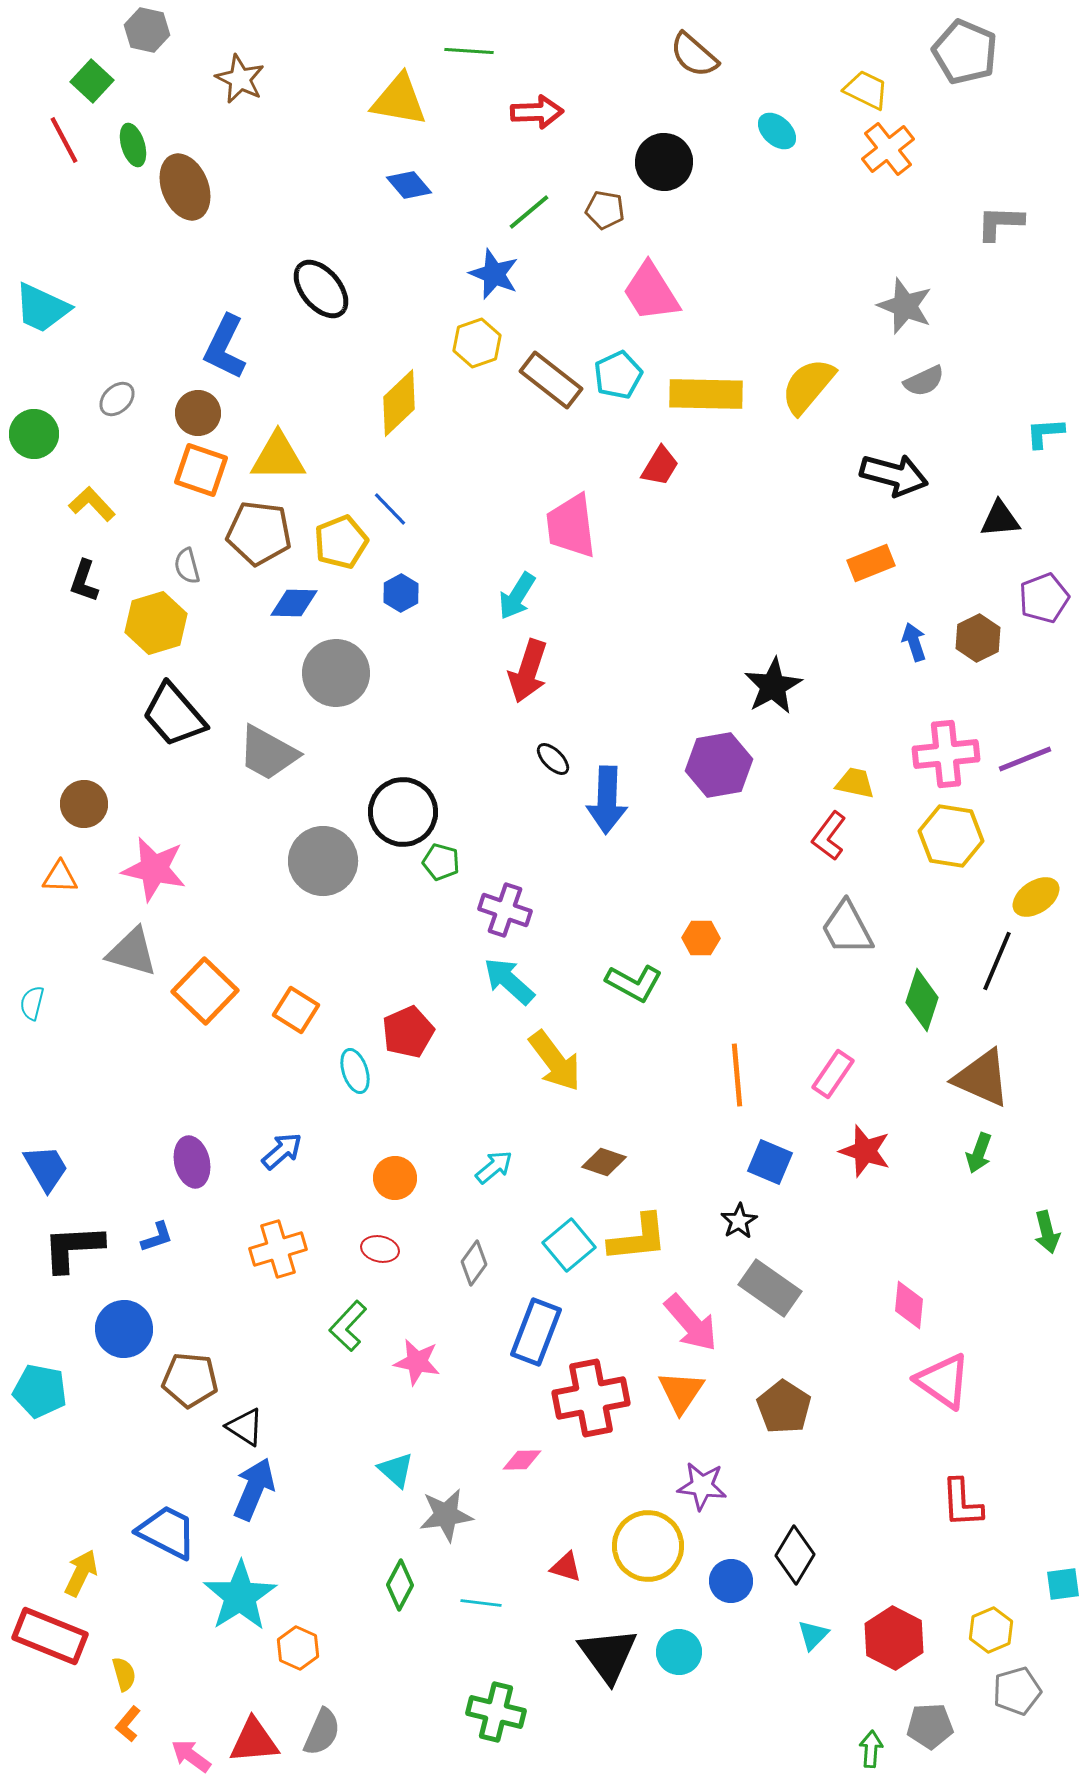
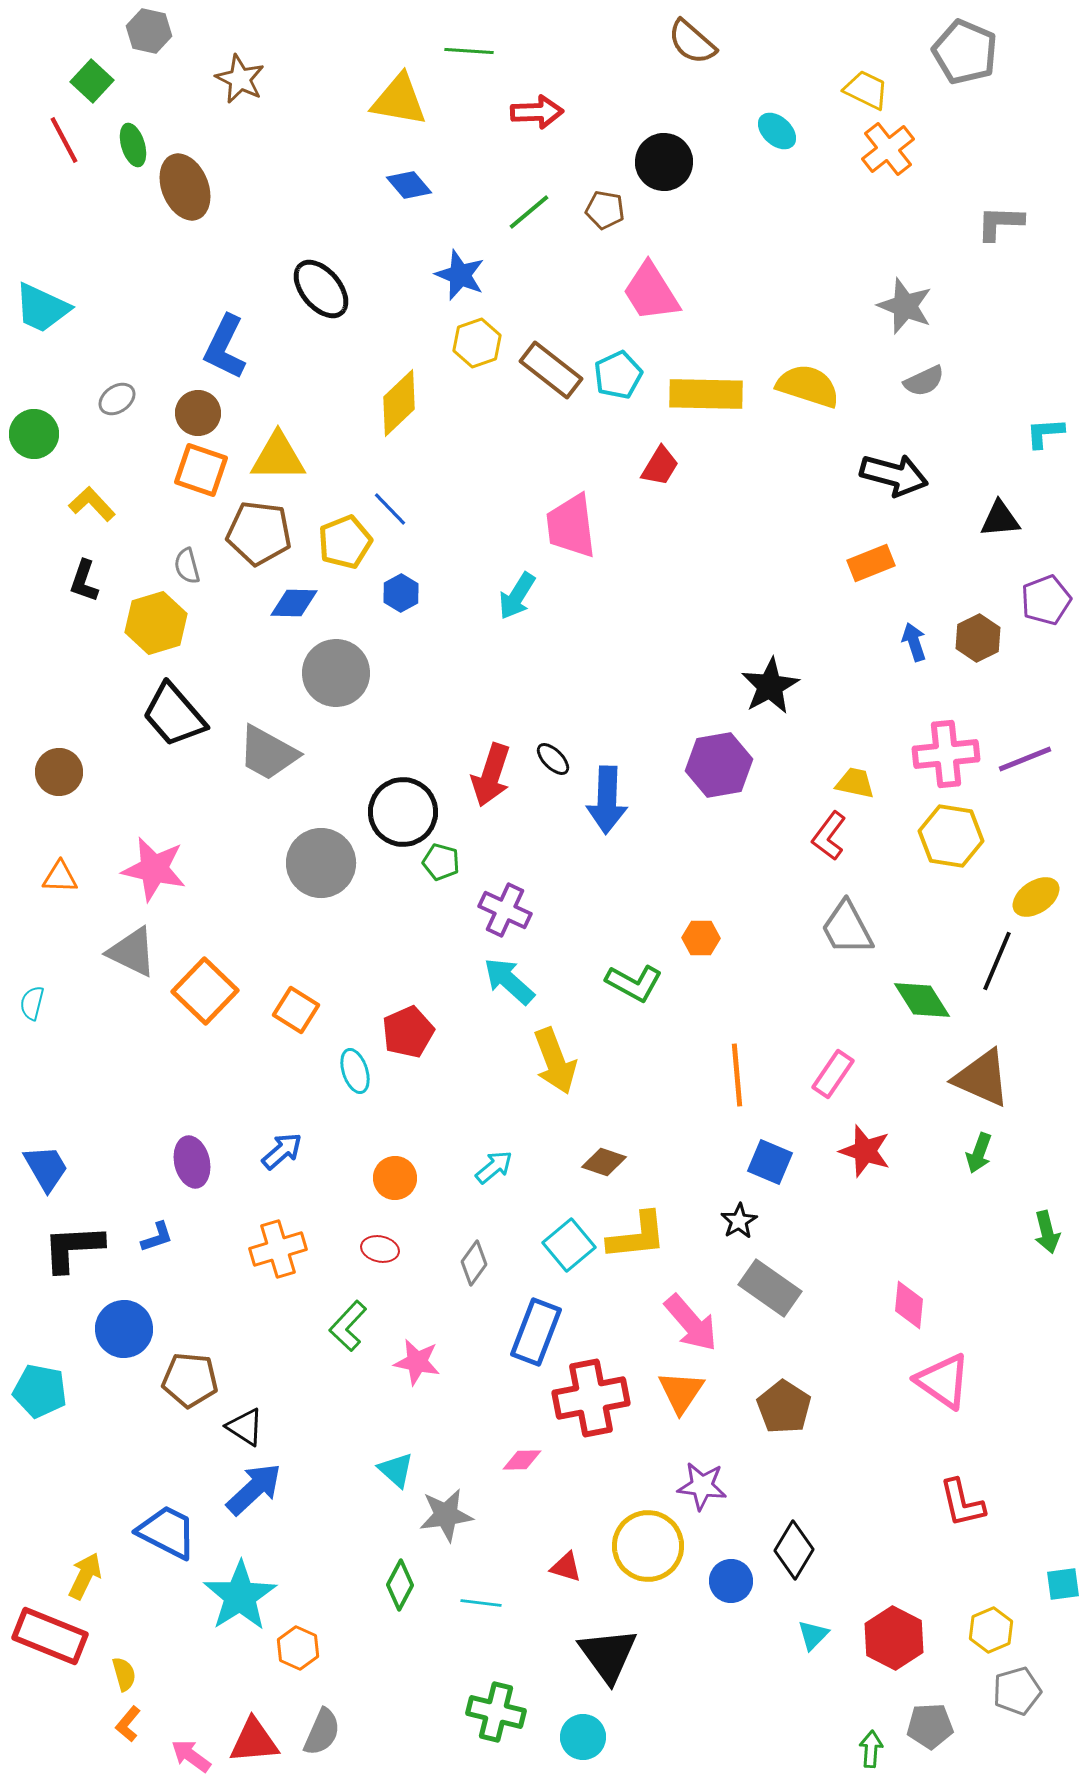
gray hexagon at (147, 30): moved 2 px right, 1 px down
brown semicircle at (694, 55): moved 2 px left, 13 px up
blue star at (494, 274): moved 34 px left, 1 px down
brown rectangle at (551, 380): moved 10 px up
yellow semicircle at (808, 386): rotated 68 degrees clockwise
gray ellipse at (117, 399): rotated 9 degrees clockwise
yellow pentagon at (341, 542): moved 4 px right
purple pentagon at (1044, 598): moved 2 px right, 2 px down
red arrow at (528, 671): moved 37 px left, 104 px down
black star at (773, 686): moved 3 px left
brown circle at (84, 804): moved 25 px left, 32 px up
gray circle at (323, 861): moved 2 px left, 2 px down
purple cross at (505, 910): rotated 6 degrees clockwise
gray triangle at (132, 952): rotated 10 degrees clockwise
green diamond at (922, 1000): rotated 50 degrees counterclockwise
yellow arrow at (555, 1061): rotated 16 degrees clockwise
yellow L-shape at (638, 1238): moved 1 px left, 2 px up
blue arrow at (254, 1489): rotated 24 degrees clockwise
red L-shape at (962, 1503): rotated 10 degrees counterclockwise
black diamond at (795, 1555): moved 1 px left, 5 px up
yellow arrow at (81, 1573): moved 4 px right, 3 px down
cyan circle at (679, 1652): moved 96 px left, 85 px down
